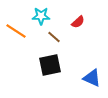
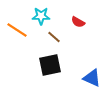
red semicircle: rotated 72 degrees clockwise
orange line: moved 1 px right, 1 px up
